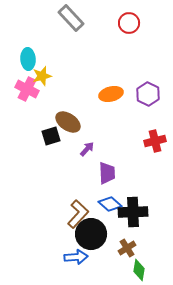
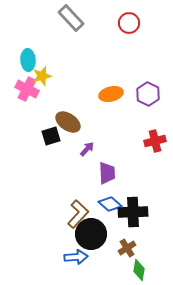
cyan ellipse: moved 1 px down
